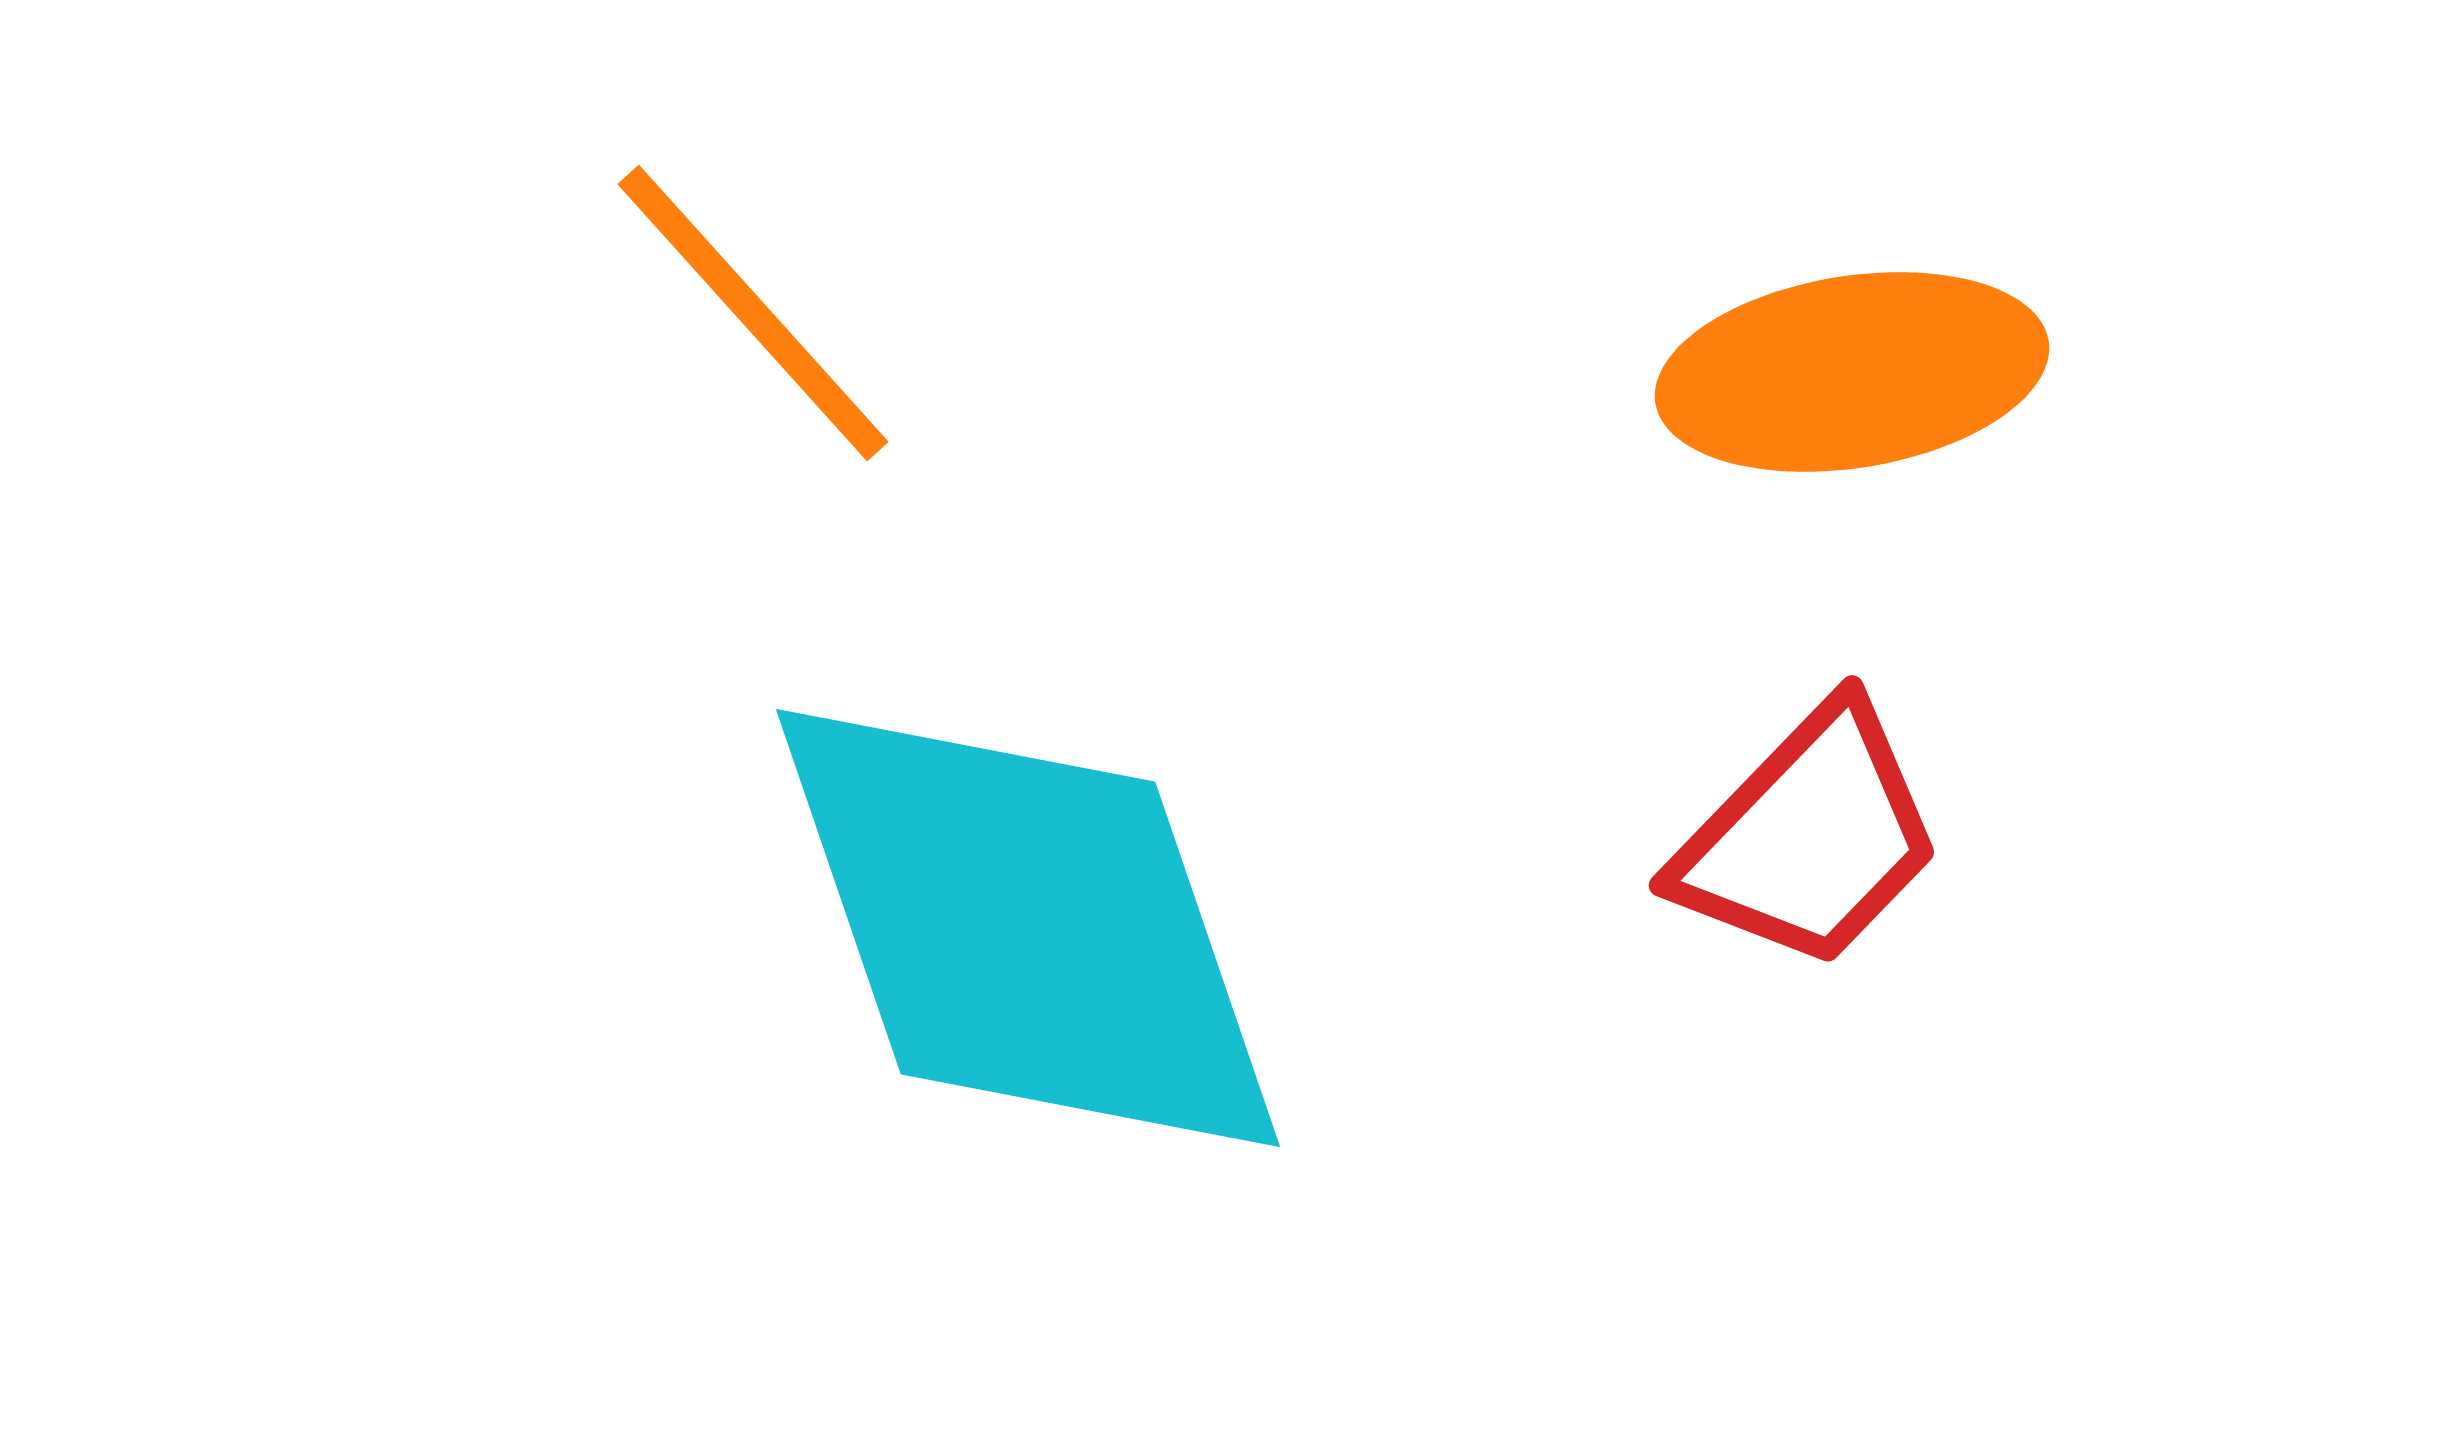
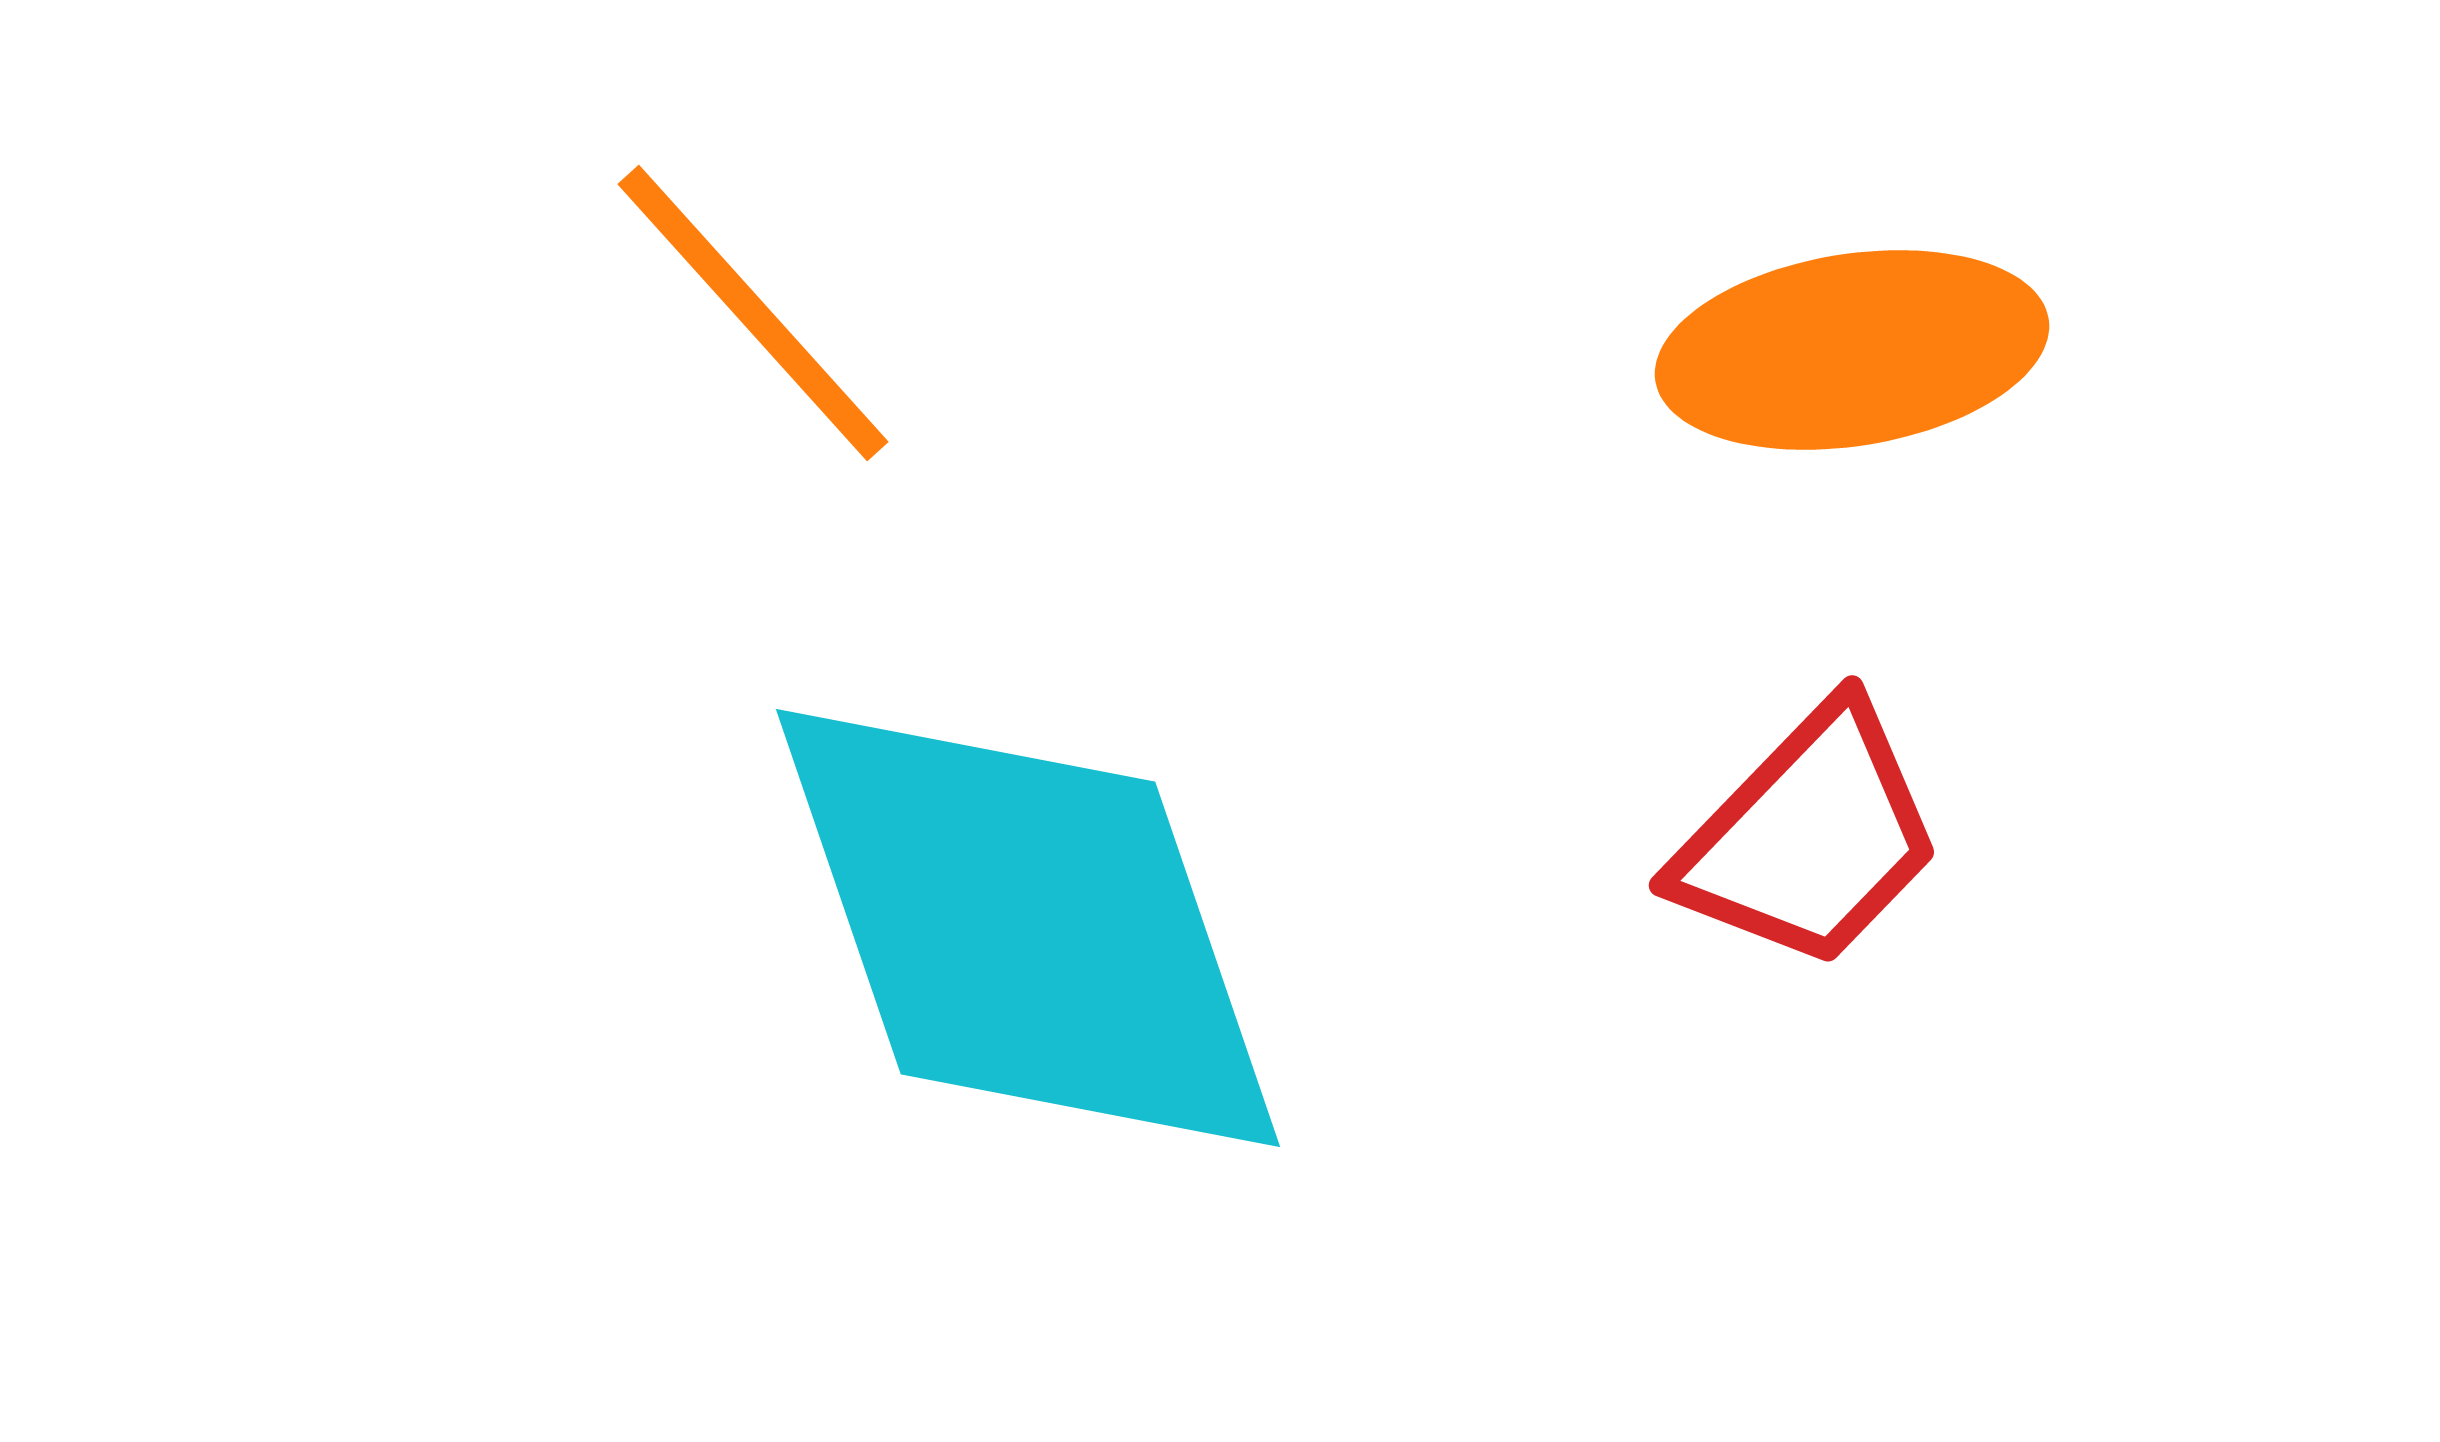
orange ellipse: moved 22 px up
